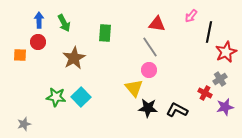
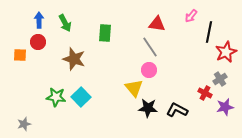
green arrow: moved 1 px right
brown star: moved 1 px down; rotated 25 degrees counterclockwise
